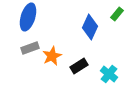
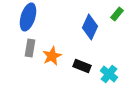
gray rectangle: rotated 60 degrees counterclockwise
black rectangle: moved 3 px right; rotated 54 degrees clockwise
